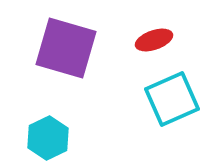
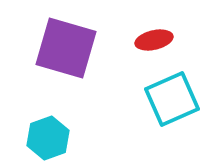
red ellipse: rotated 6 degrees clockwise
cyan hexagon: rotated 6 degrees clockwise
